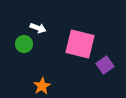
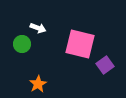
green circle: moved 2 px left
orange star: moved 4 px left, 2 px up
